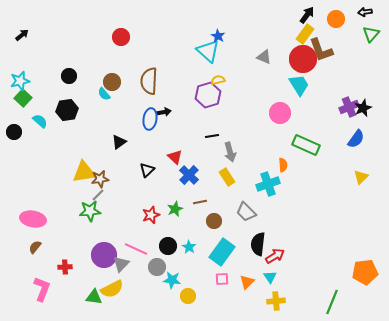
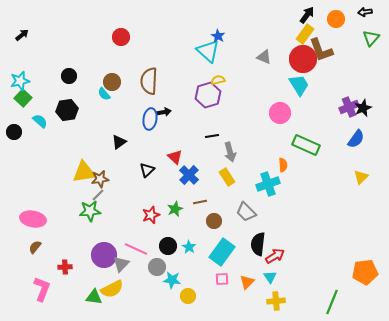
green triangle at (371, 34): moved 4 px down
